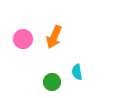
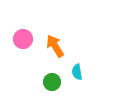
orange arrow: moved 1 px right, 9 px down; rotated 125 degrees clockwise
